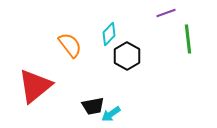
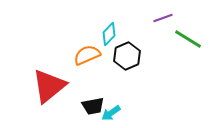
purple line: moved 3 px left, 5 px down
green line: rotated 52 degrees counterclockwise
orange semicircle: moved 17 px right, 10 px down; rotated 76 degrees counterclockwise
black hexagon: rotated 8 degrees clockwise
red triangle: moved 14 px right
cyan arrow: moved 1 px up
